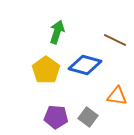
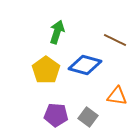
purple pentagon: moved 2 px up
